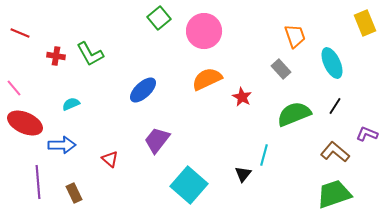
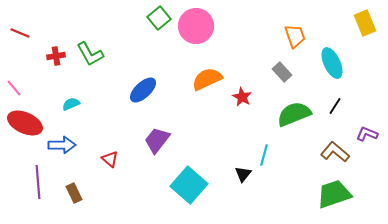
pink circle: moved 8 px left, 5 px up
red cross: rotated 18 degrees counterclockwise
gray rectangle: moved 1 px right, 3 px down
